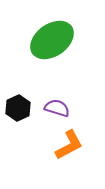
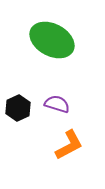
green ellipse: rotated 63 degrees clockwise
purple semicircle: moved 4 px up
